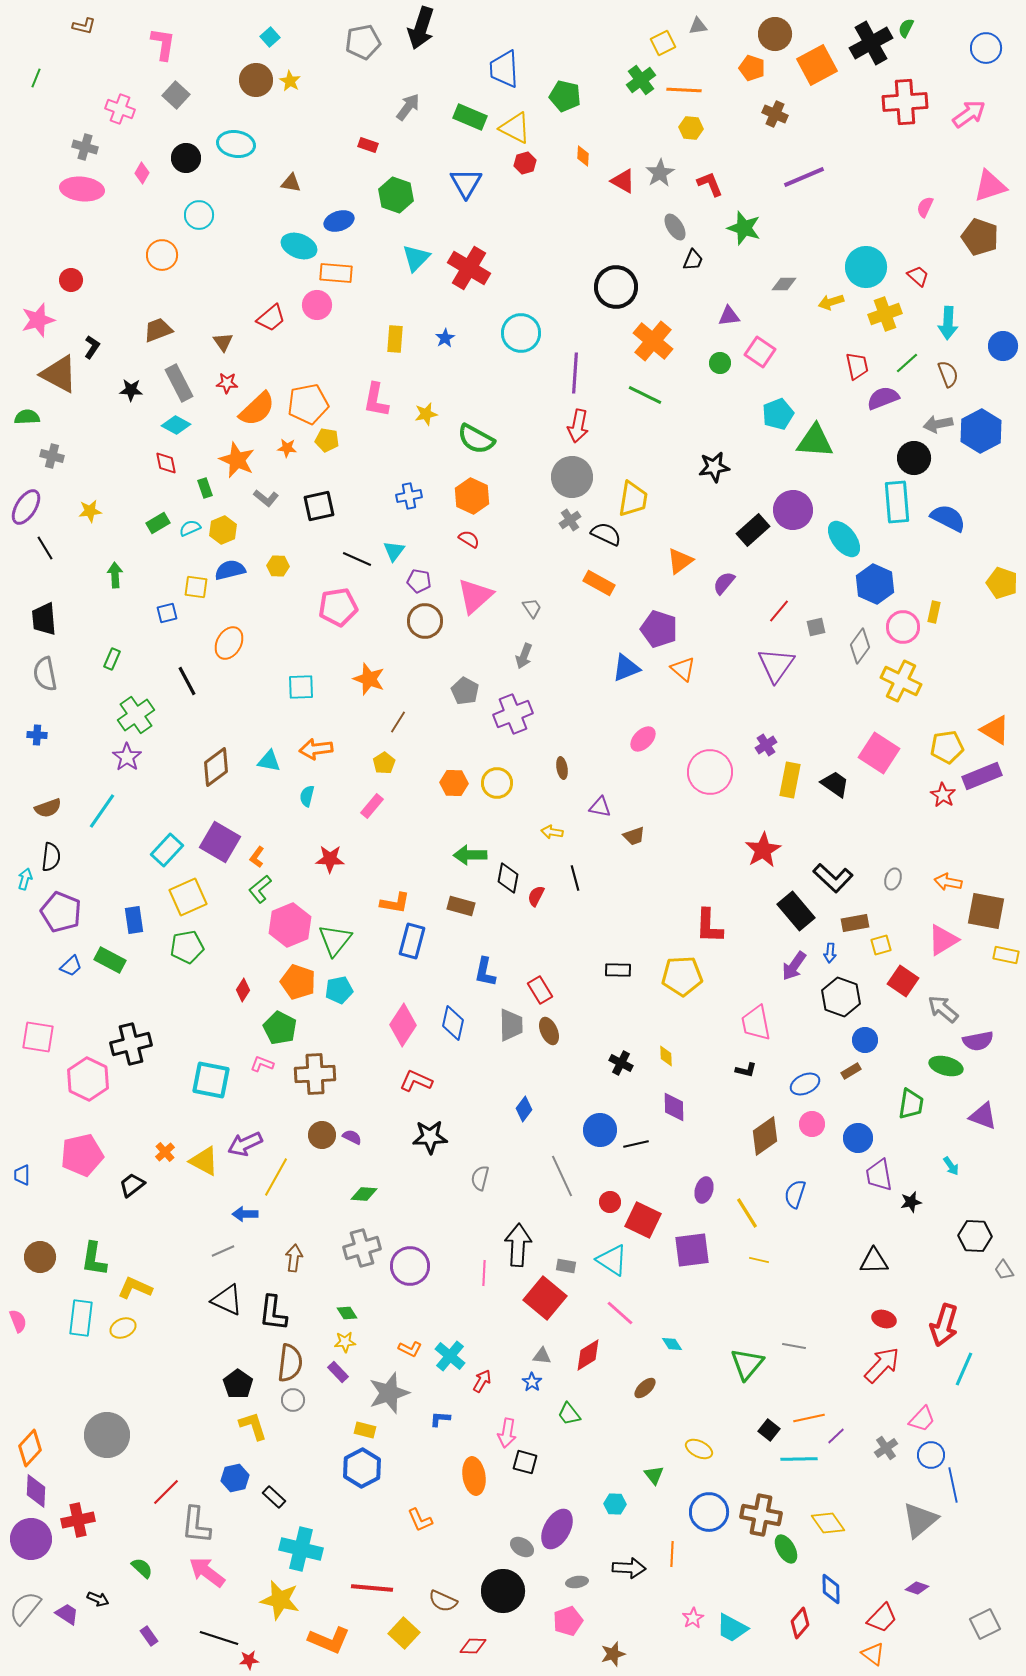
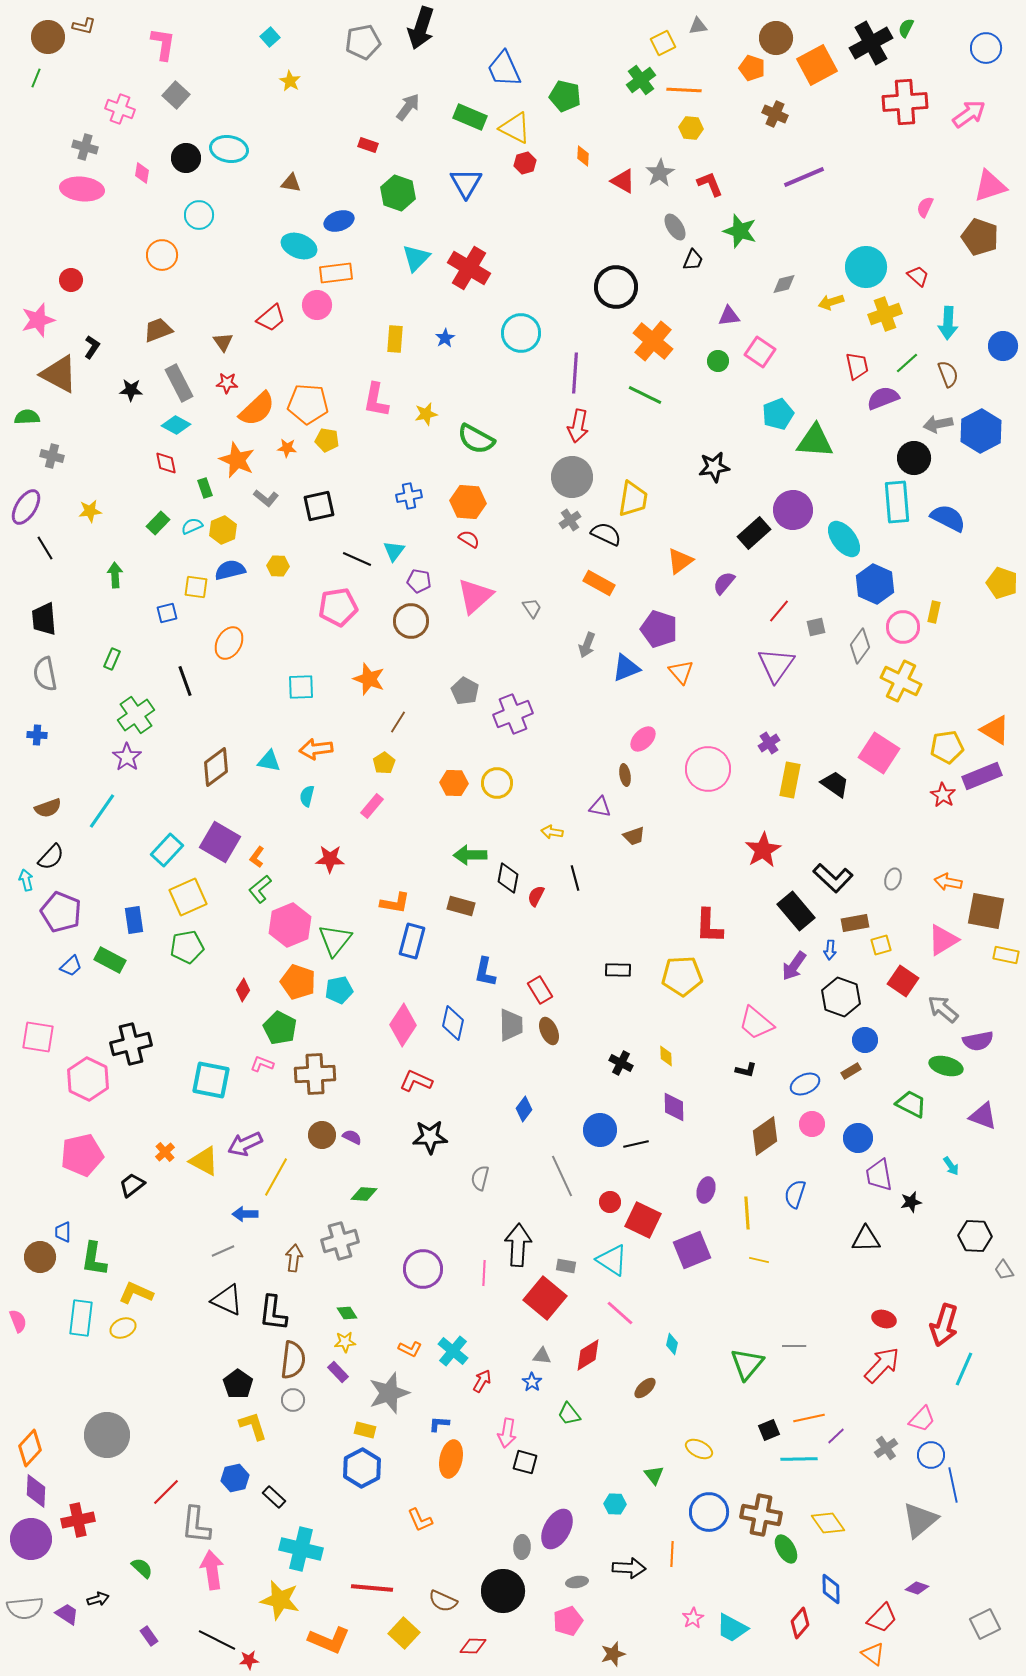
brown circle at (775, 34): moved 1 px right, 4 px down
blue trapezoid at (504, 69): rotated 21 degrees counterclockwise
brown circle at (256, 80): moved 208 px left, 43 px up
cyan ellipse at (236, 144): moved 7 px left, 5 px down
pink diamond at (142, 173): rotated 20 degrees counterclockwise
green hexagon at (396, 195): moved 2 px right, 2 px up
green star at (744, 228): moved 4 px left, 3 px down
orange rectangle at (336, 273): rotated 12 degrees counterclockwise
gray diamond at (784, 284): rotated 15 degrees counterclockwise
green circle at (720, 363): moved 2 px left, 2 px up
orange pentagon at (308, 404): rotated 15 degrees clockwise
orange hexagon at (472, 496): moved 4 px left, 6 px down; rotated 20 degrees counterclockwise
green rectangle at (158, 523): rotated 15 degrees counterclockwise
cyan semicircle at (190, 528): moved 2 px right, 2 px up
black rectangle at (753, 530): moved 1 px right, 3 px down
brown circle at (425, 621): moved 14 px left
gray arrow at (524, 656): moved 63 px right, 11 px up
orange triangle at (683, 669): moved 2 px left, 3 px down; rotated 8 degrees clockwise
black line at (187, 681): moved 2 px left; rotated 8 degrees clockwise
purple cross at (766, 745): moved 3 px right, 2 px up
brown ellipse at (562, 768): moved 63 px right, 7 px down
pink circle at (710, 772): moved 2 px left, 3 px up
black semicircle at (51, 857): rotated 36 degrees clockwise
cyan arrow at (25, 879): moved 1 px right, 1 px down; rotated 30 degrees counterclockwise
blue arrow at (830, 953): moved 3 px up
pink trapezoid at (756, 1023): rotated 39 degrees counterclockwise
green trapezoid at (911, 1104): rotated 72 degrees counterclockwise
blue trapezoid at (22, 1175): moved 41 px right, 57 px down
purple ellipse at (704, 1190): moved 2 px right
yellow line at (747, 1213): rotated 28 degrees clockwise
gray cross at (362, 1248): moved 22 px left, 7 px up
purple square at (692, 1250): rotated 15 degrees counterclockwise
black triangle at (874, 1261): moved 8 px left, 22 px up
purple circle at (410, 1266): moved 13 px right, 3 px down
yellow L-shape at (135, 1288): moved 1 px right, 5 px down
cyan diamond at (672, 1344): rotated 45 degrees clockwise
gray line at (794, 1346): rotated 10 degrees counterclockwise
cyan cross at (450, 1356): moved 3 px right, 5 px up
brown semicircle at (290, 1363): moved 3 px right, 3 px up
blue L-shape at (440, 1419): moved 1 px left, 5 px down
black square at (769, 1430): rotated 30 degrees clockwise
orange ellipse at (474, 1476): moved 23 px left, 17 px up; rotated 21 degrees clockwise
gray ellipse at (522, 1547): rotated 60 degrees clockwise
pink arrow at (207, 1572): moved 5 px right, 2 px up; rotated 45 degrees clockwise
black arrow at (98, 1599): rotated 40 degrees counterclockwise
gray semicircle at (25, 1608): rotated 135 degrees counterclockwise
black line at (219, 1638): moved 2 px left, 2 px down; rotated 9 degrees clockwise
